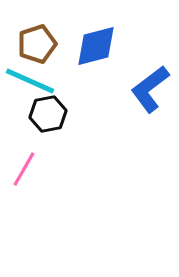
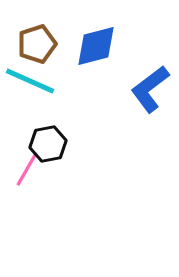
black hexagon: moved 30 px down
pink line: moved 3 px right
